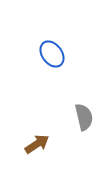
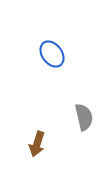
brown arrow: rotated 140 degrees clockwise
